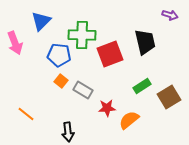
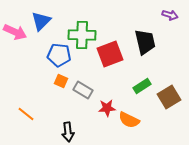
pink arrow: moved 11 px up; rotated 45 degrees counterclockwise
orange square: rotated 16 degrees counterclockwise
orange semicircle: rotated 115 degrees counterclockwise
